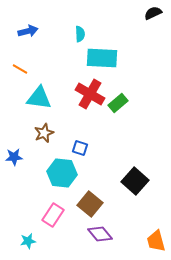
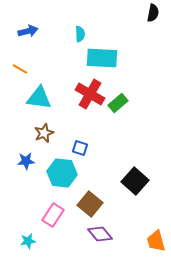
black semicircle: rotated 126 degrees clockwise
blue star: moved 12 px right, 4 px down
